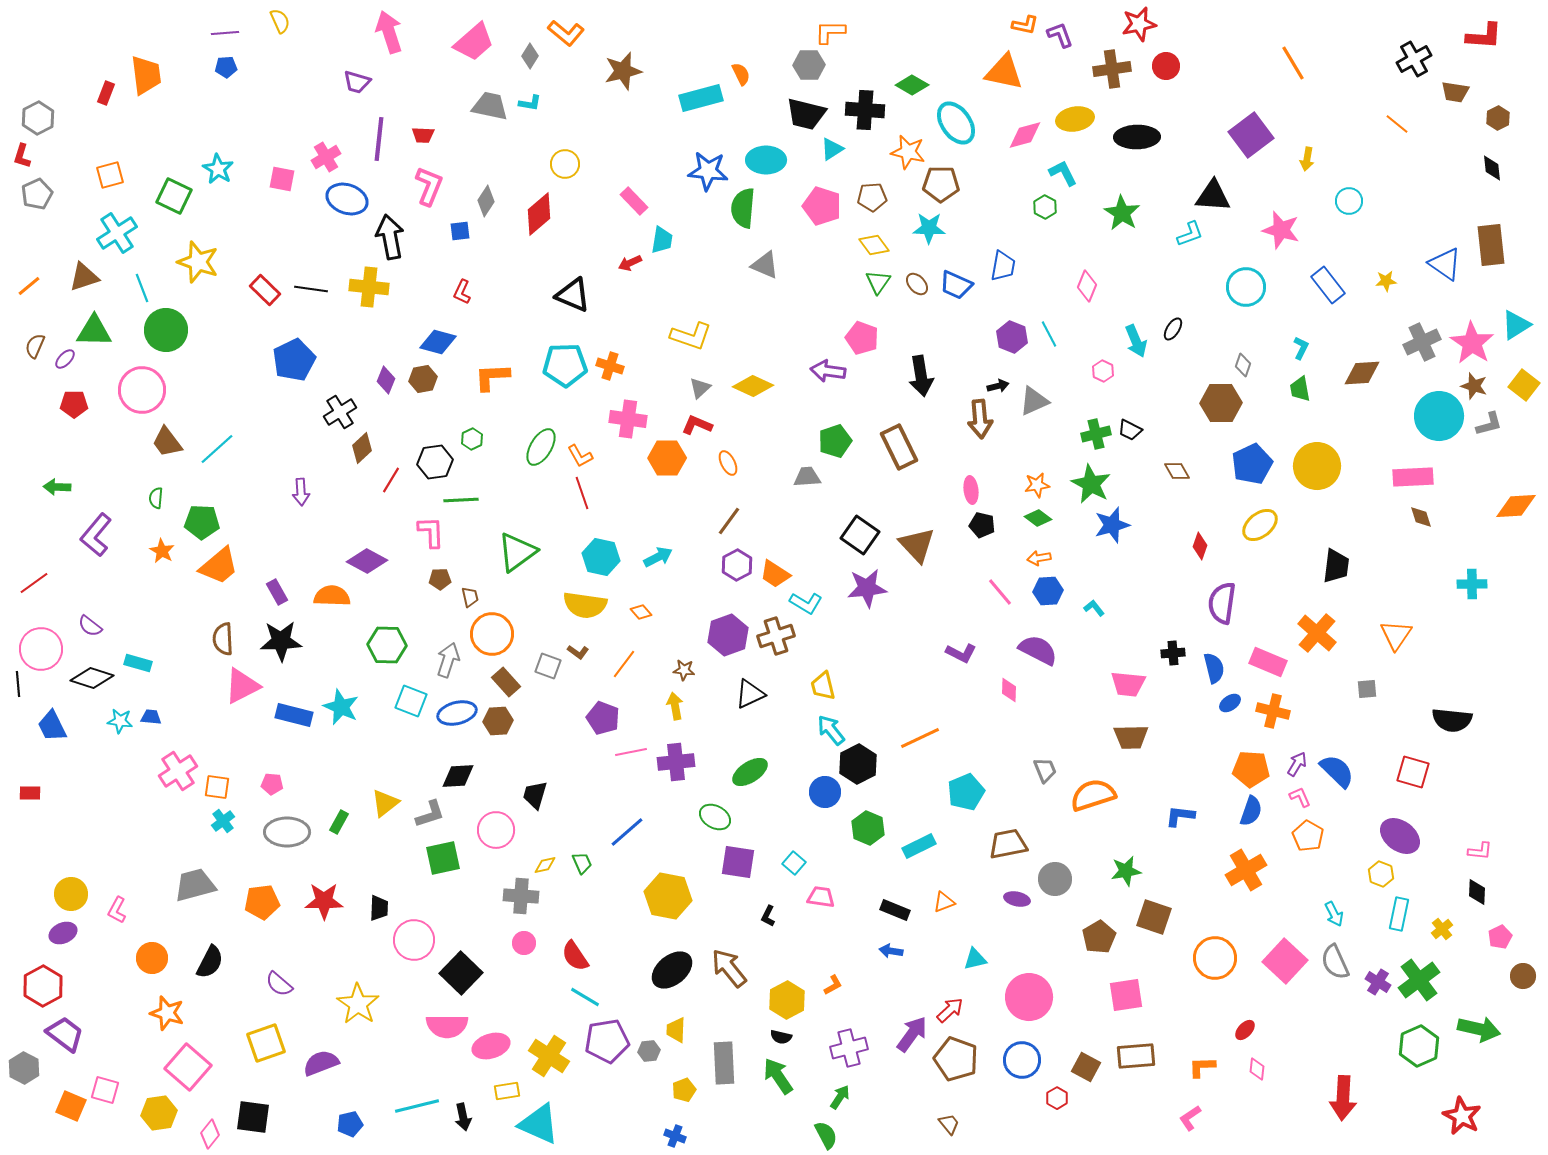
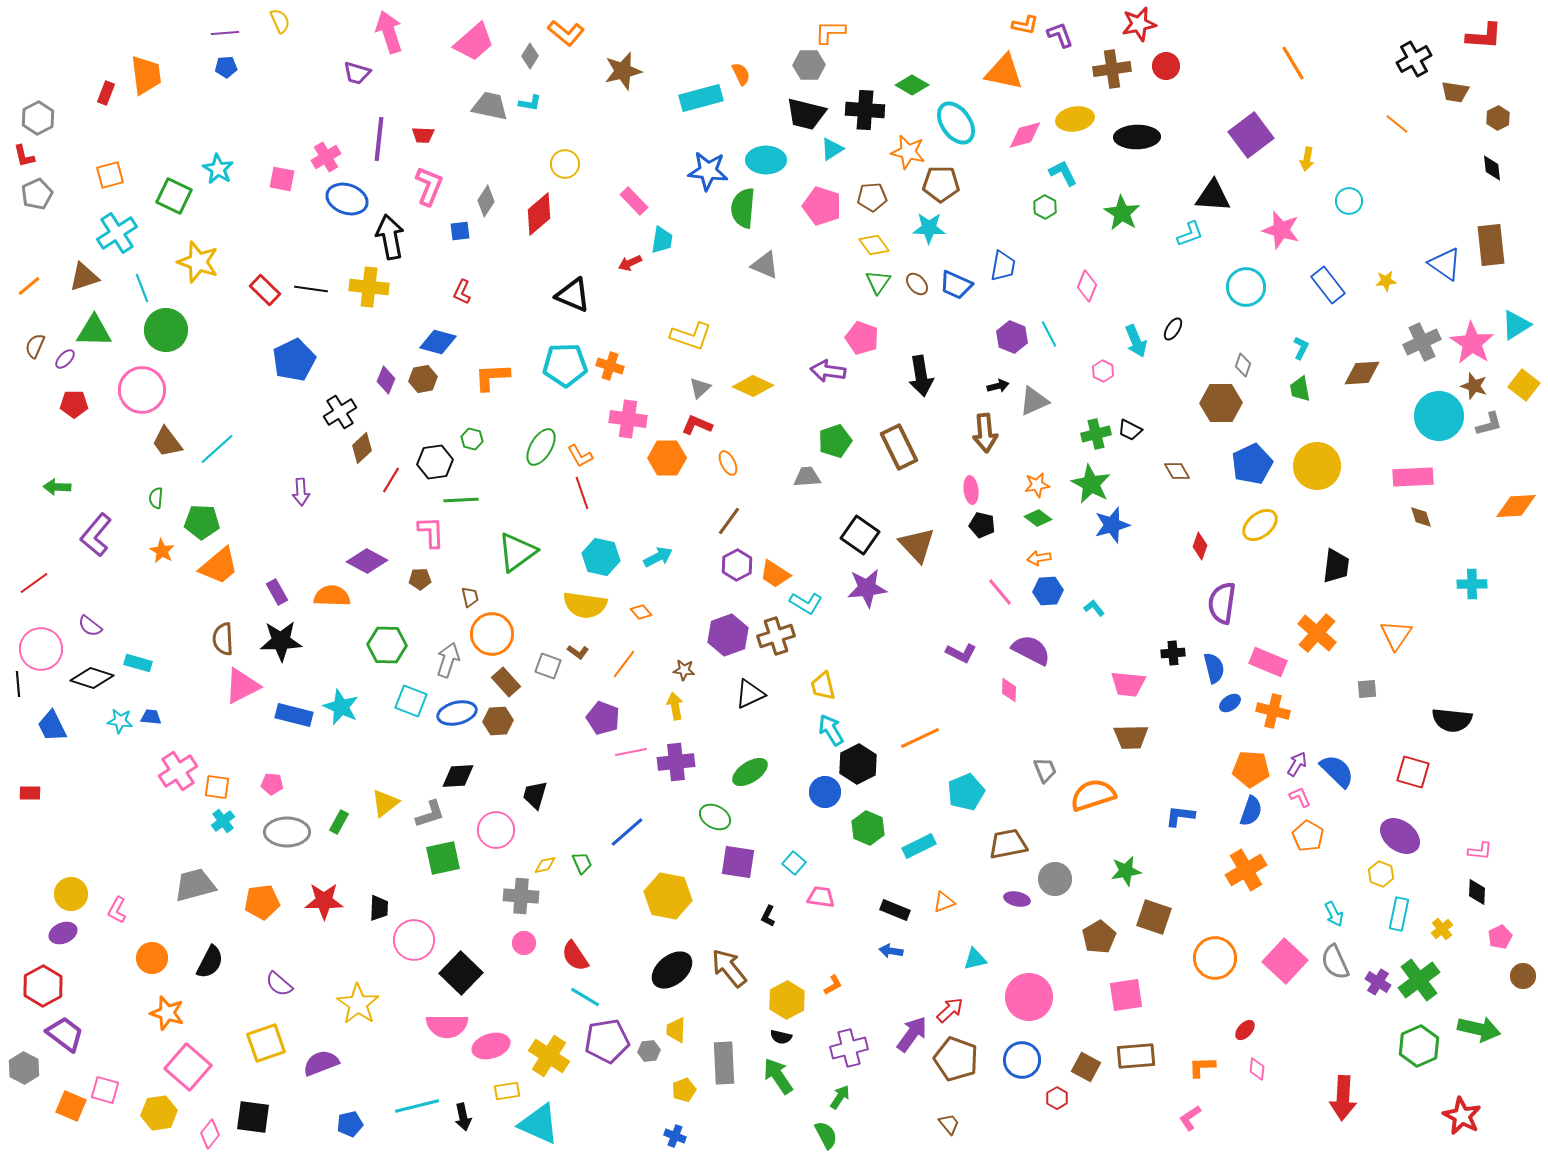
purple trapezoid at (357, 82): moved 9 px up
red L-shape at (22, 156): moved 2 px right; rotated 30 degrees counterclockwise
brown arrow at (980, 419): moved 5 px right, 14 px down
green hexagon at (472, 439): rotated 20 degrees counterclockwise
brown pentagon at (440, 579): moved 20 px left
purple semicircle at (1038, 650): moved 7 px left
cyan arrow at (831, 730): rotated 8 degrees clockwise
